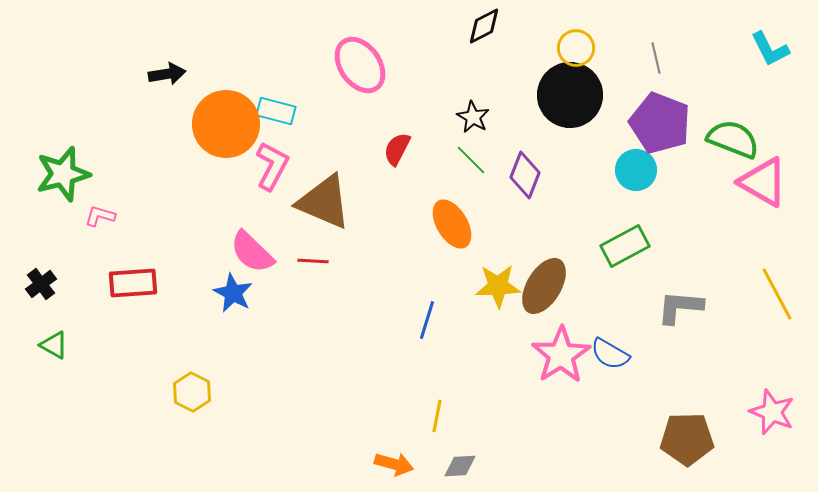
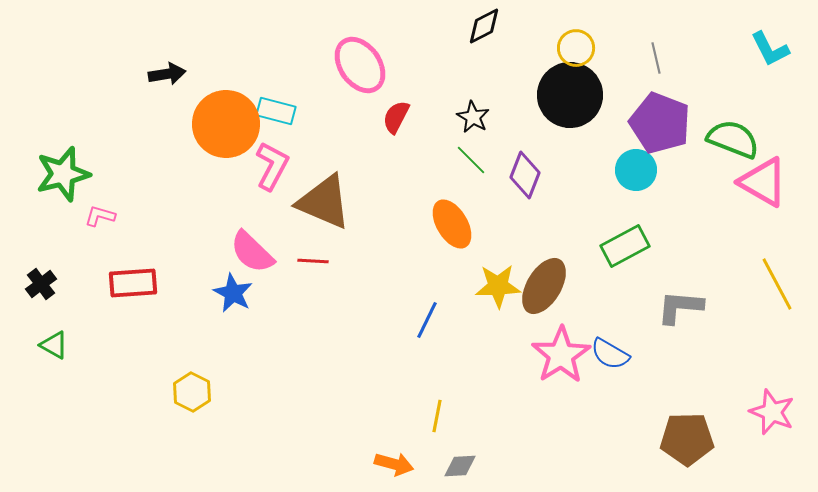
red semicircle at (397, 149): moved 1 px left, 32 px up
yellow line at (777, 294): moved 10 px up
blue line at (427, 320): rotated 9 degrees clockwise
